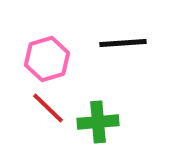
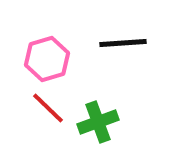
green cross: rotated 15 degrees counterclockwise
